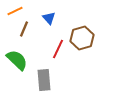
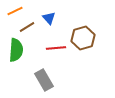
brown line: moved 3 px right, 2 px up; rotated 35 degrees clockwise
brown hexagon: moved 1 px right
red line: moved 2 px left, 1 px up; rotated 60 degrees clockwise
green semicircle: moved 1 px left, 10 px up; rotated 50 degrees clockwise
gray rectangle: rotated 25 degrees counterclockwise
